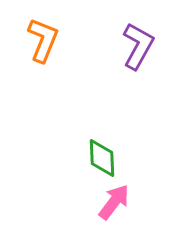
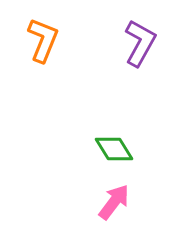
purple L-shape: moved 2 px right, 3 px up
green diamond: moved 12 px right, 9 px up; rotated 30 degrees counterclockwise
